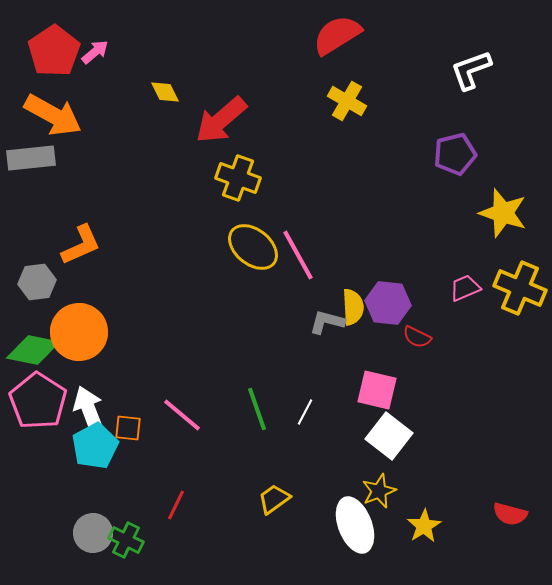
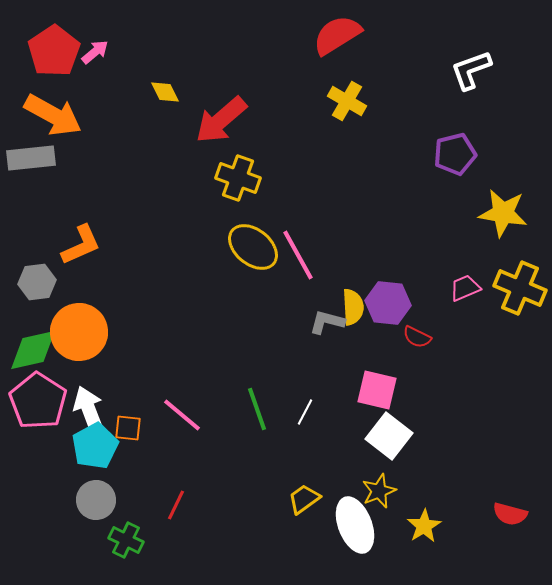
yellow star at (503, 213): rotated 9 degrees counterclockwise
green diamond at (33, 350): rotated 24 degrees counterclockwise
yellow trapezoid at (274, 499): moved 30 px right
gray circle at (93, 533): moved 3 px right, 33 px up
